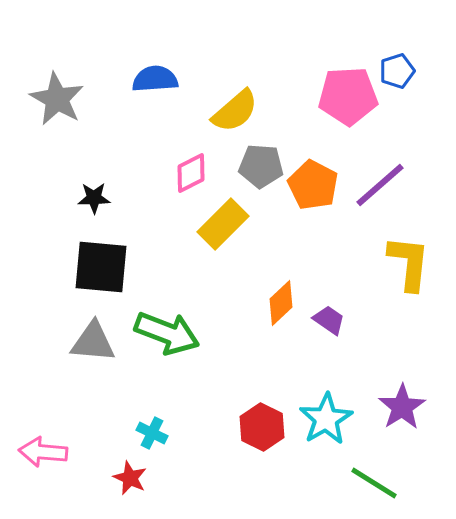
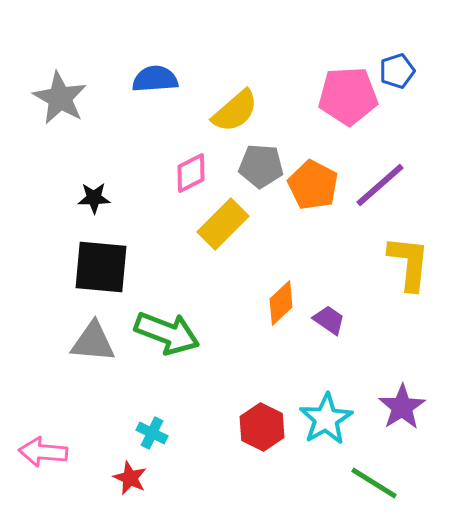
gray star: moved 3 px right, 1 px up
